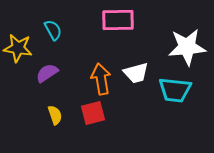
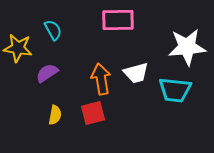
yellow semicircle: rotated 30 degrees clockwise
